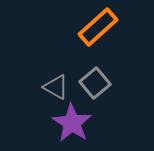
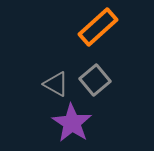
gray square: moved 3 px up
gray triangle: moved 3 px up
